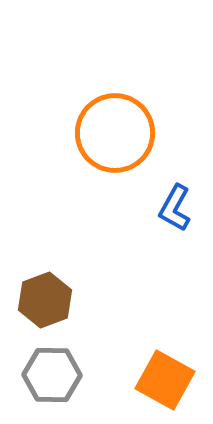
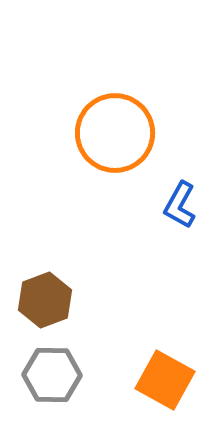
blue L-shape: moved 5 px right, 3 px up
